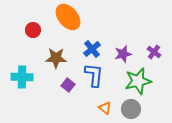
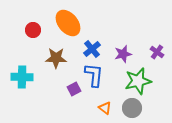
orange ellipse: moved 6 px down
purple cross: moved 3 px right
purple square: moved 6 px right, 4 px down; rotated 24 degrees clockwise
gray circle: moved 1 px right, 1 px up
